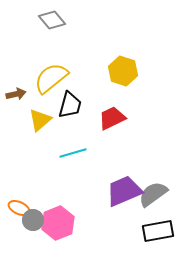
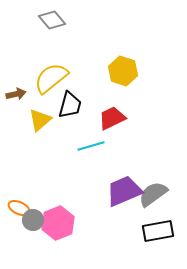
cyan line: moved 18 px right, 7 px up
